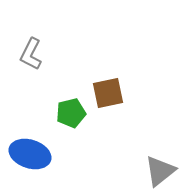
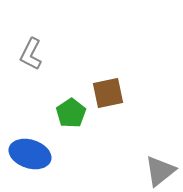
green pentagon: rotated 20 degrees counterclockwise
